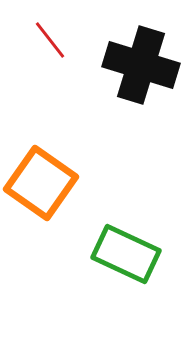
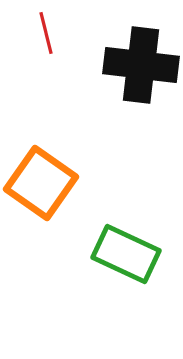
red line: moved 4 px left, 7 px up; rotated 24 degrees clockwise
black cross: rotated 10 degrees counterclockwise
